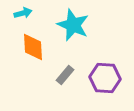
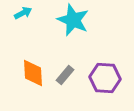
cyan arrow: rotated 12 degrees counterclockwise
cyan star: moved 5 px up
orange diamond: moved 26 px down
